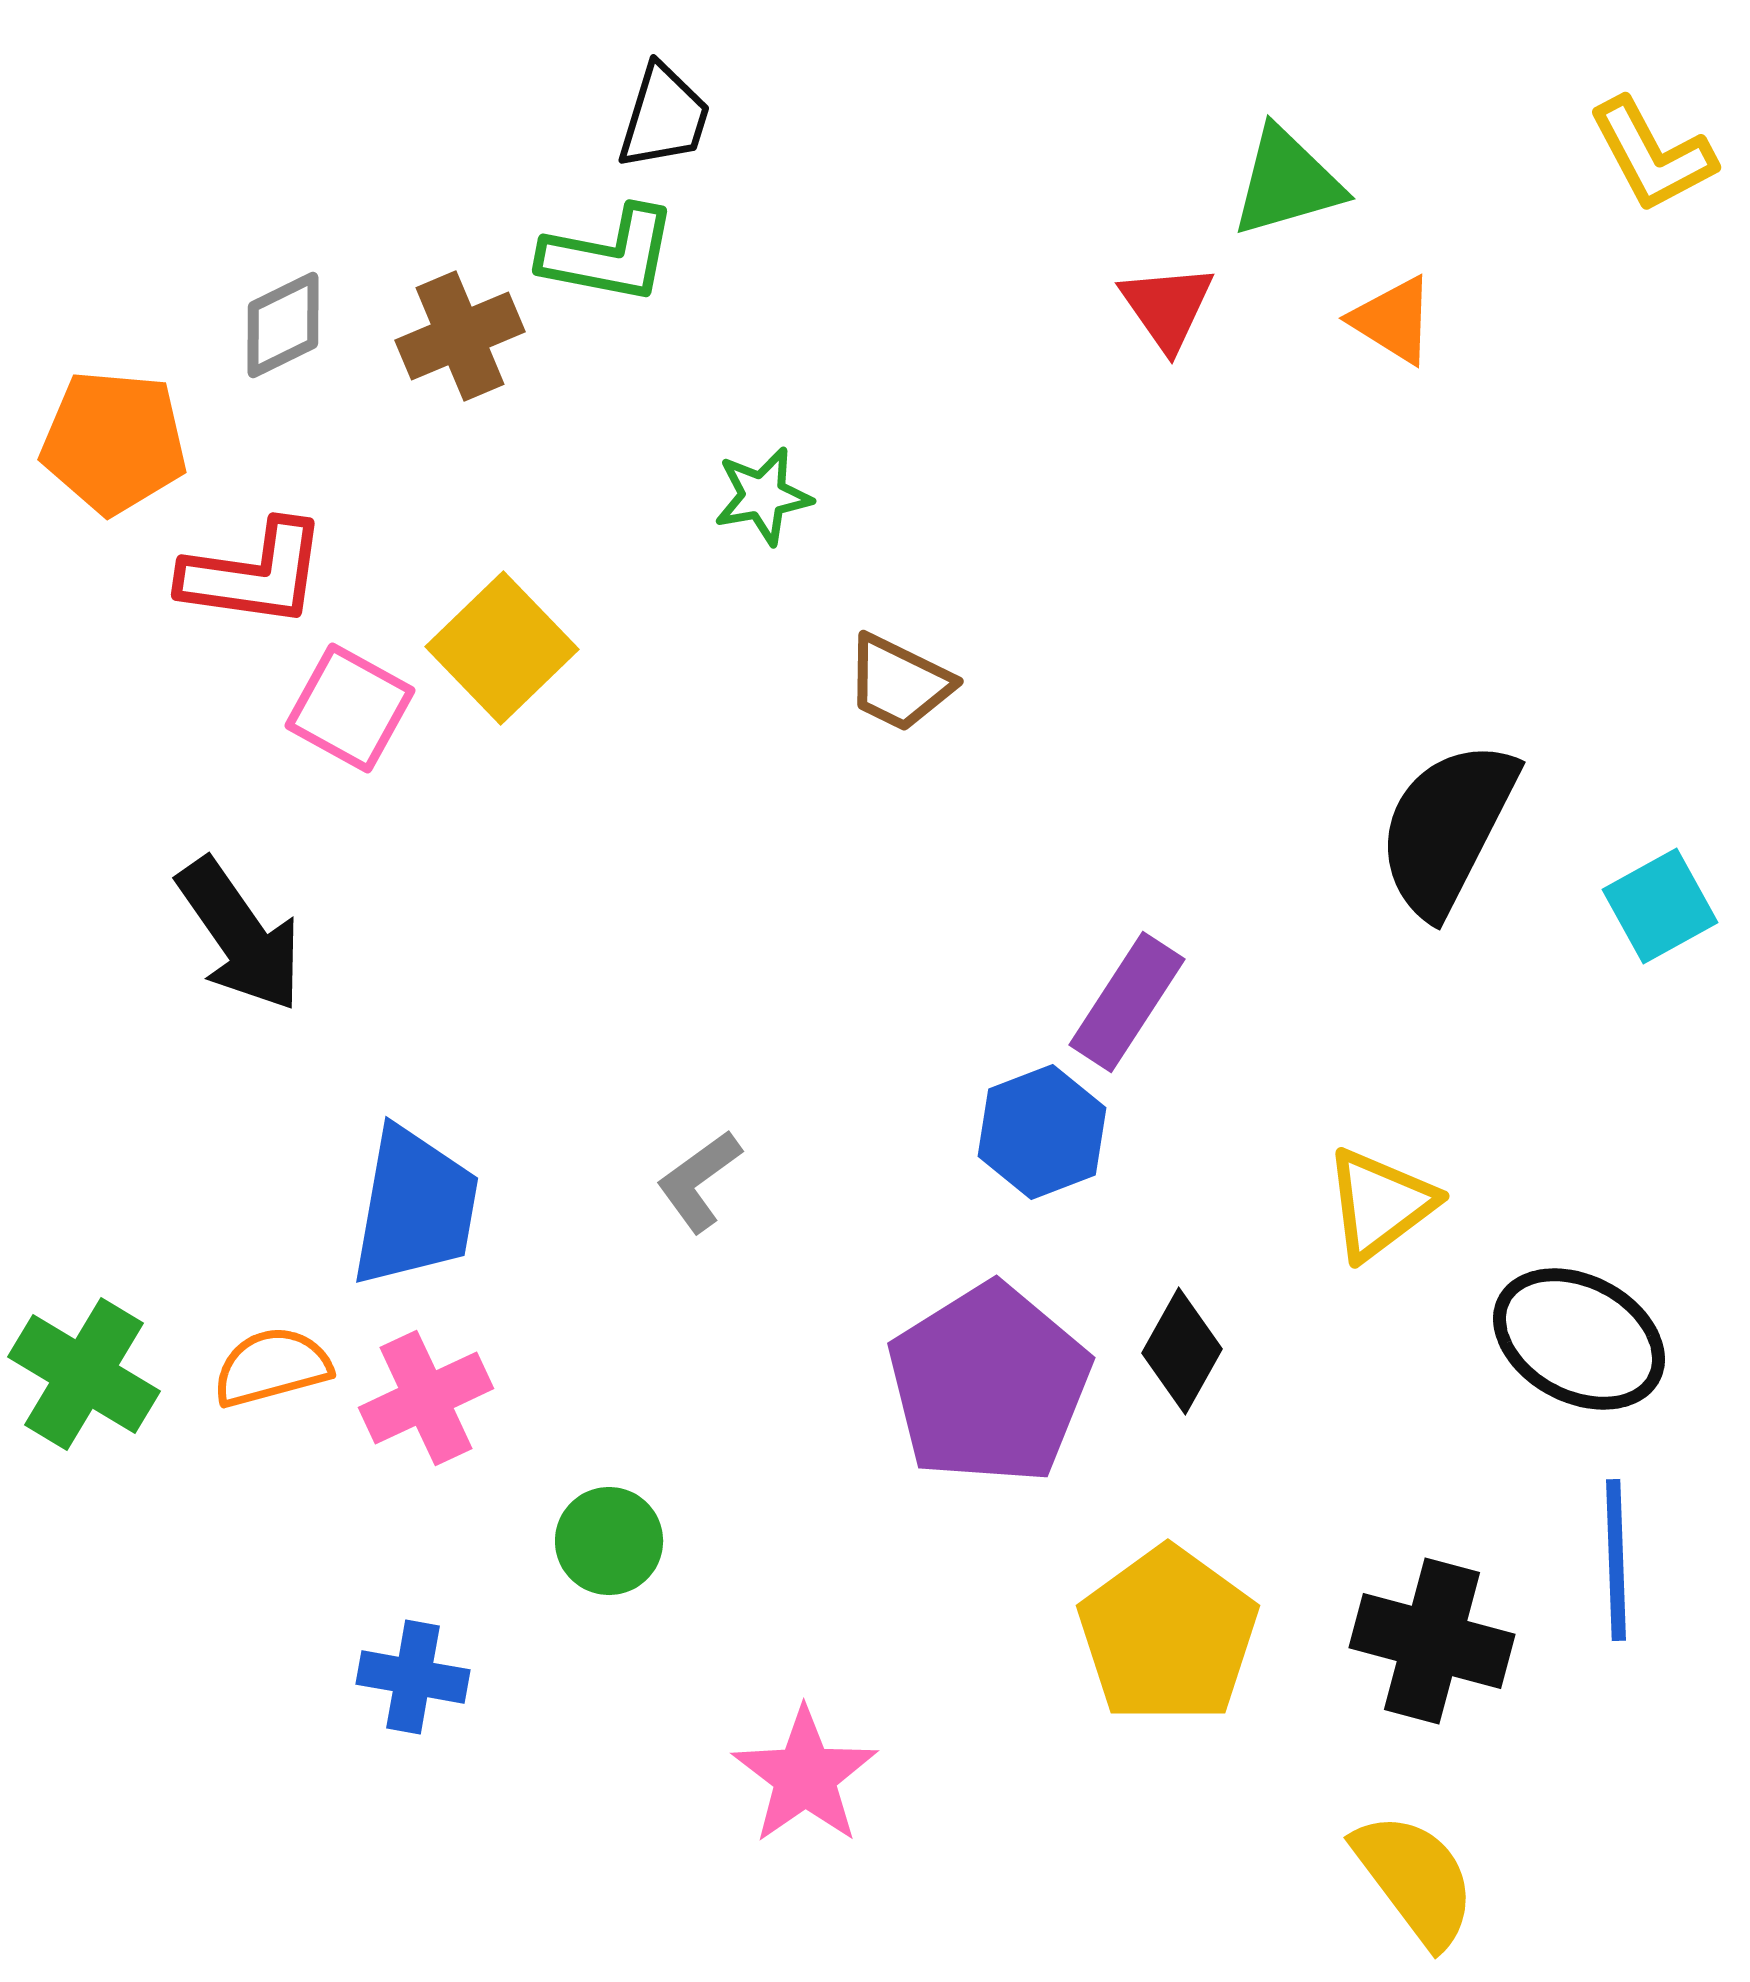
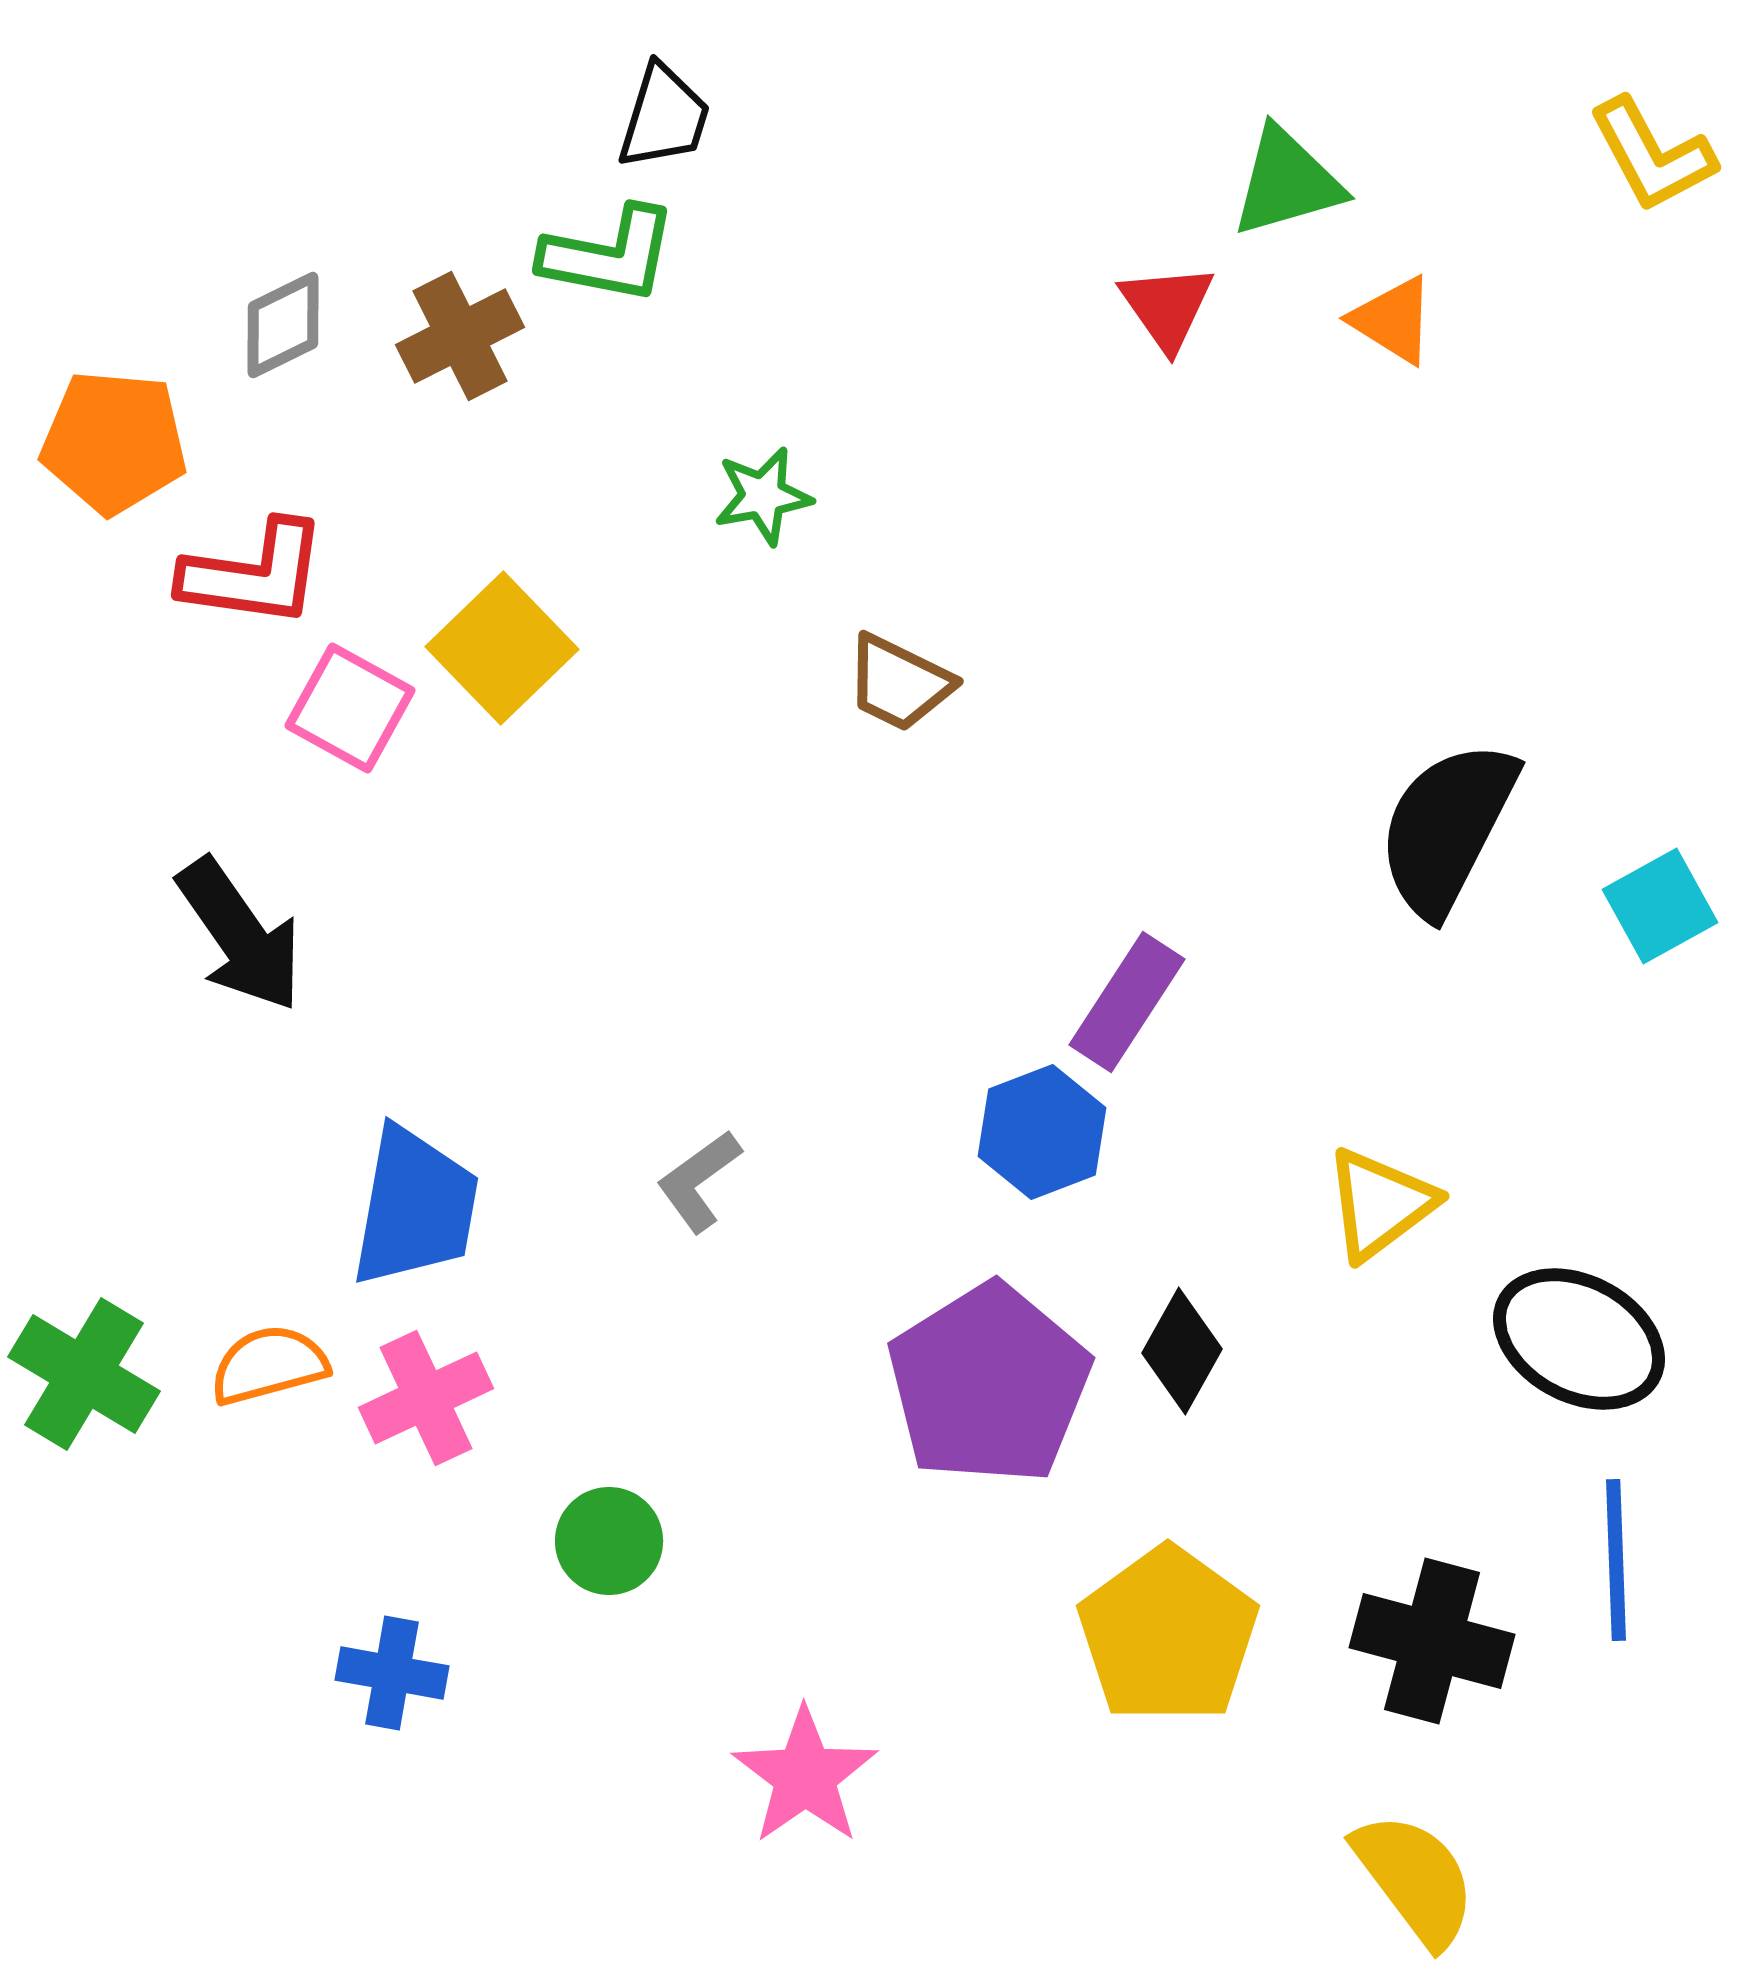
brown cross: rotated 4 degrees counterclockwise
orange semicircle: moved 3 px left, 2 px up
blue cross: moved 21 px left, 4 px up
